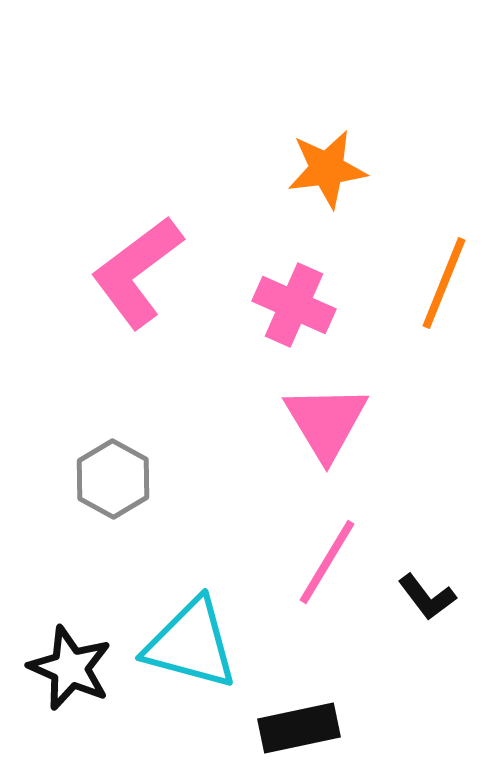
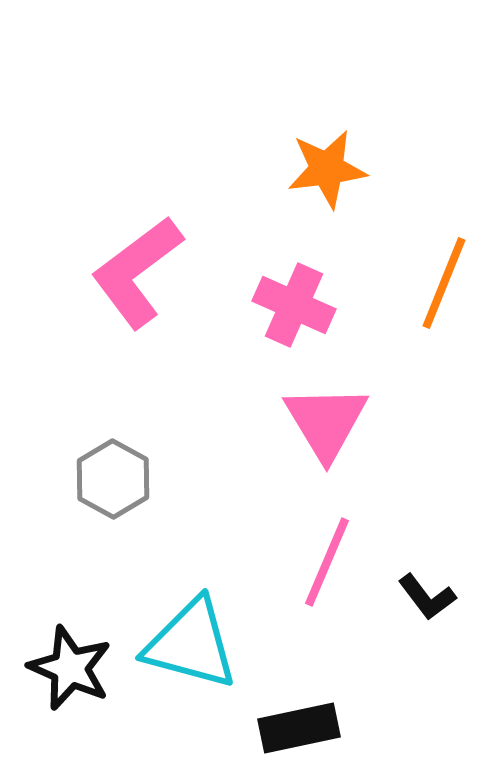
pink line: rotated 8 degrees counterclockwise
